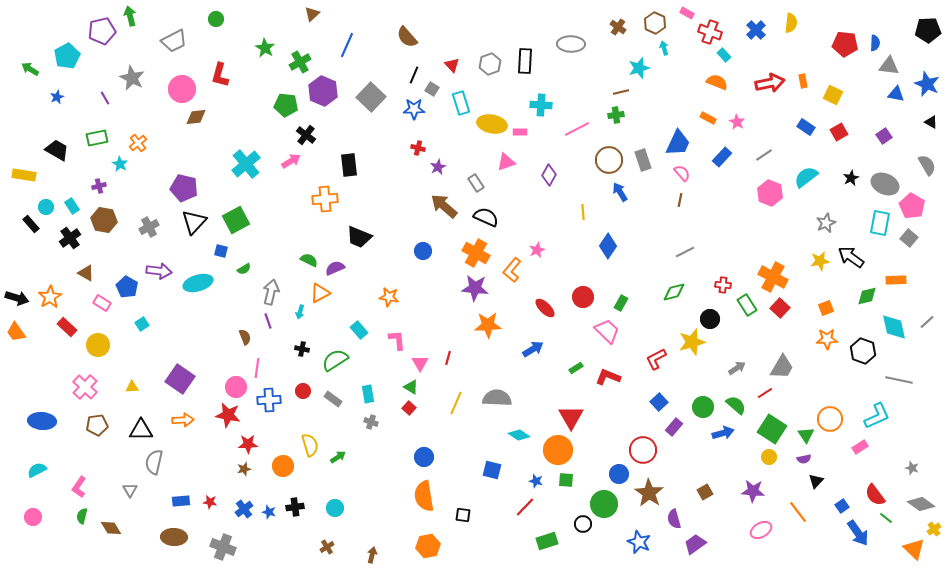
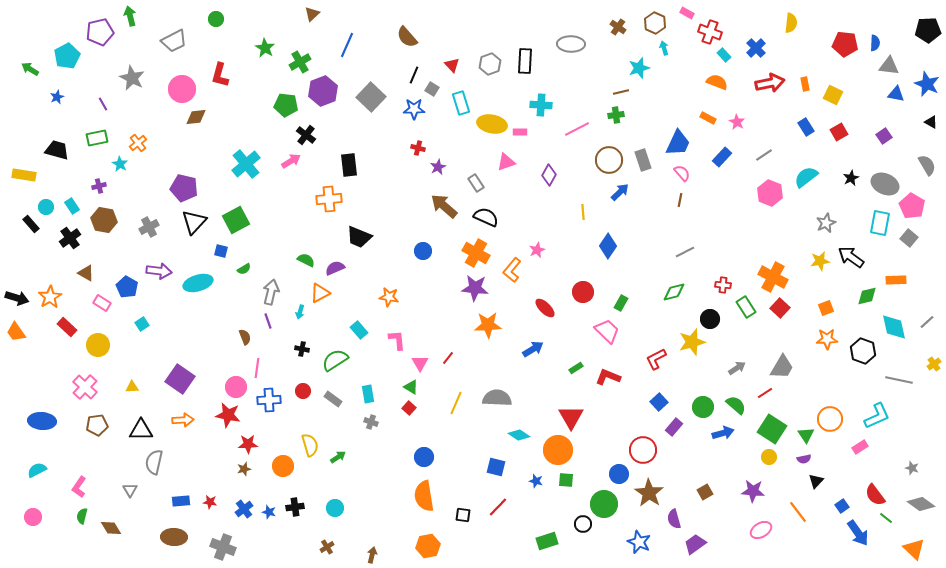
blue cross at (756, 30): moved 18 px down
purple pentagon at (102, 31): moved 2 px left, 1 px down
orange rectangle at (803, 81): moved 2 px right, 3 px down
purple hexagon at (323, 91): rotated 16 degrees clockwise
purple line at (105, 98): moved 2 px left, 6 px down
blue rectangle at (806, 127): rotated 24 degrees clockwise
black trapezoid at (57, 150): rotated 15 degrees counterclockwise
blue arrow at (620, 192): rotated 78 degrees clockwise
orange cross at (325, 199): moved 4 px right
green semicircle at (309, 260): moved 3 px left
red circle at (583, 297): moved 5 px up
green rectangle at (747, 305): moved 1 px left, 2 px down
red line at (448, 358): rotated 24 degrees clockwise
blue square at (492, 470): moved 4 px right, 3 px up
red line at (525, 507): moved 27 px left
yellow cross at (934, 529): moved 165 px up
